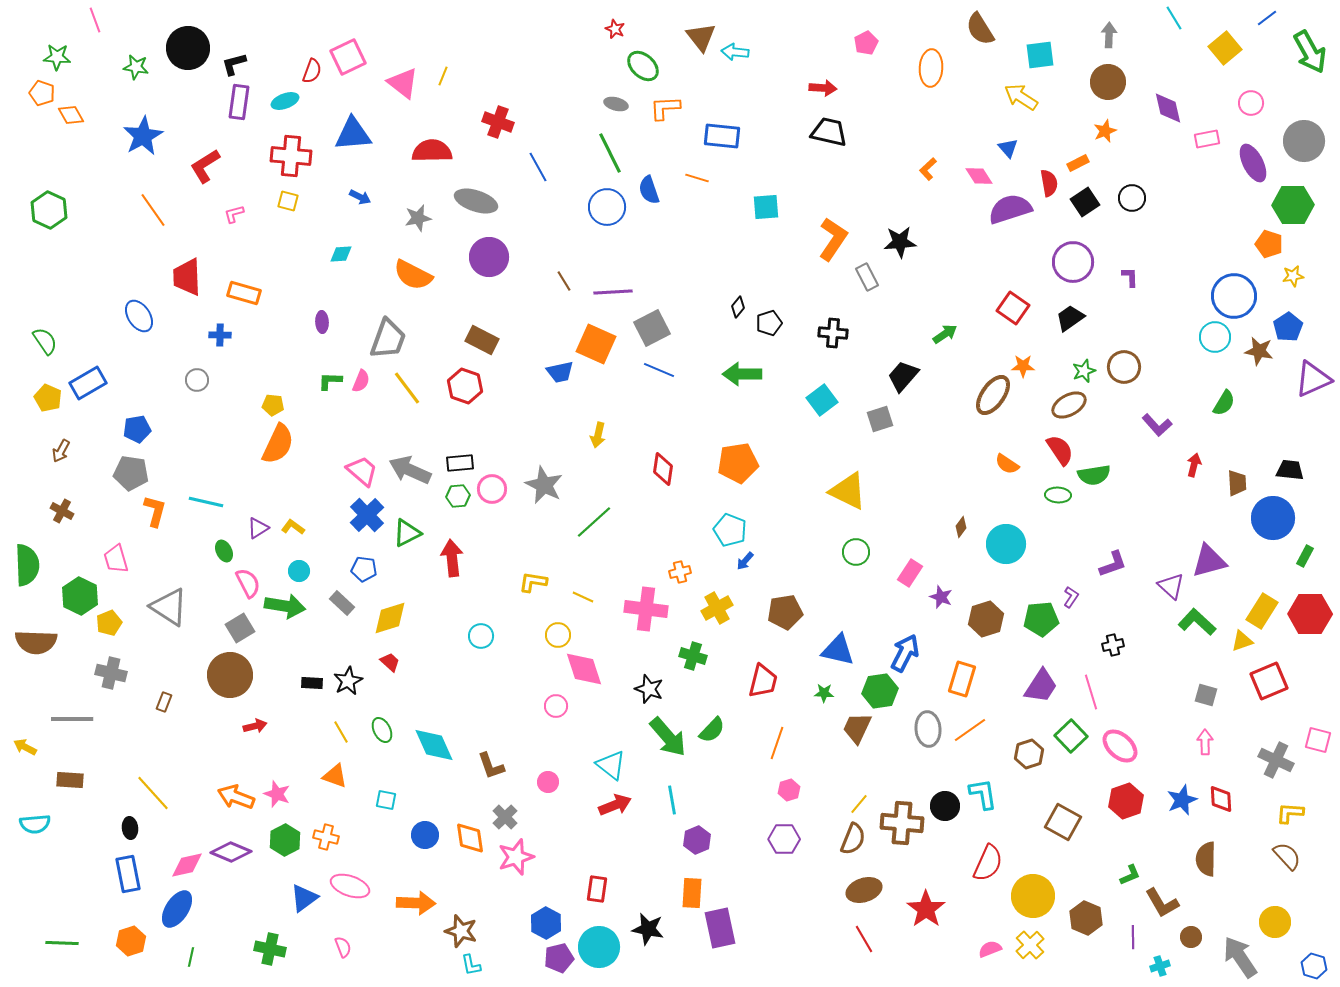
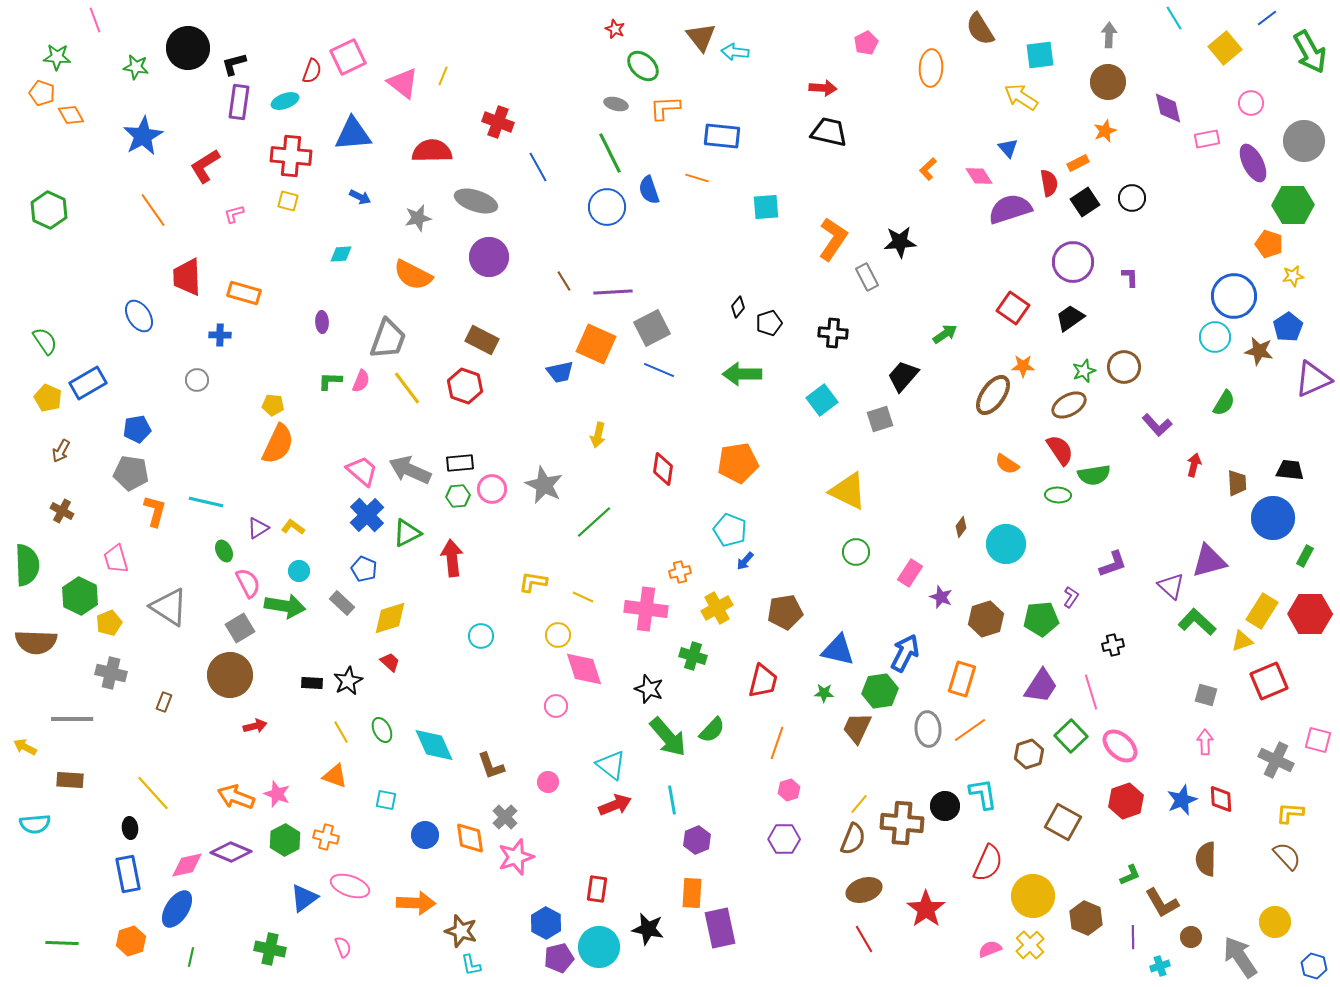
blue pentagon at (364, 569): rotated 15 degrees clockwise
